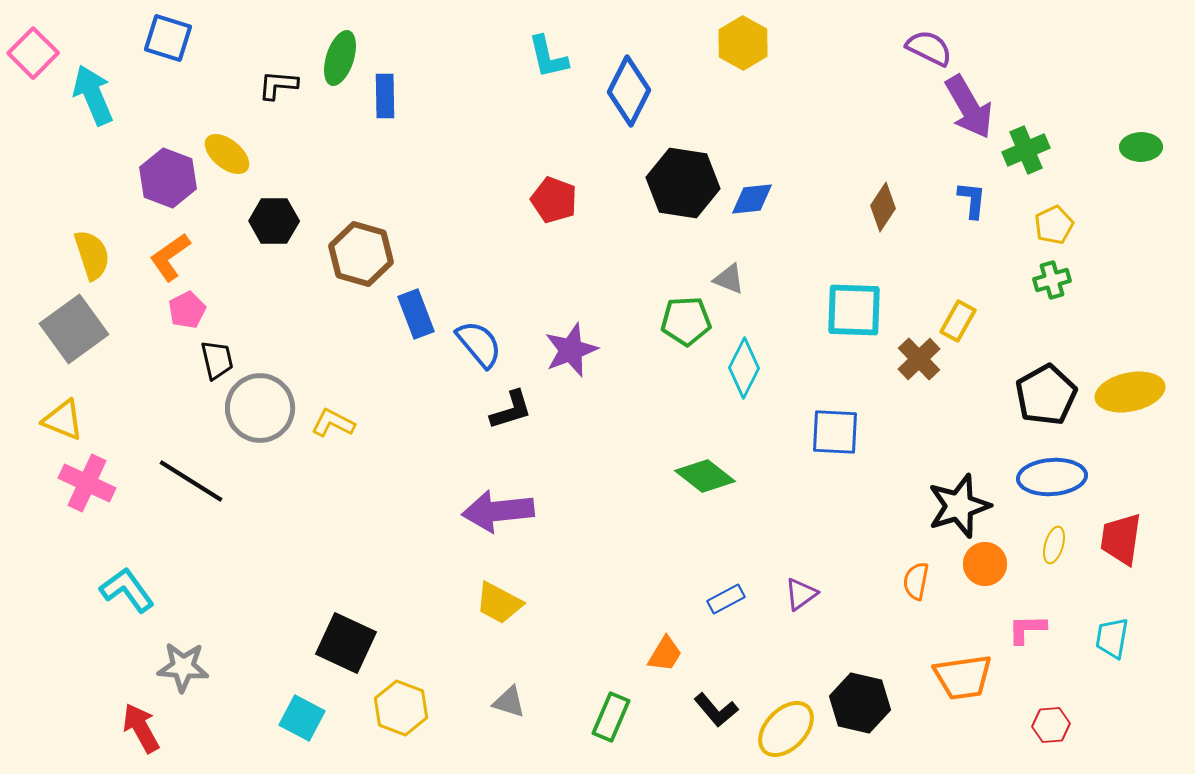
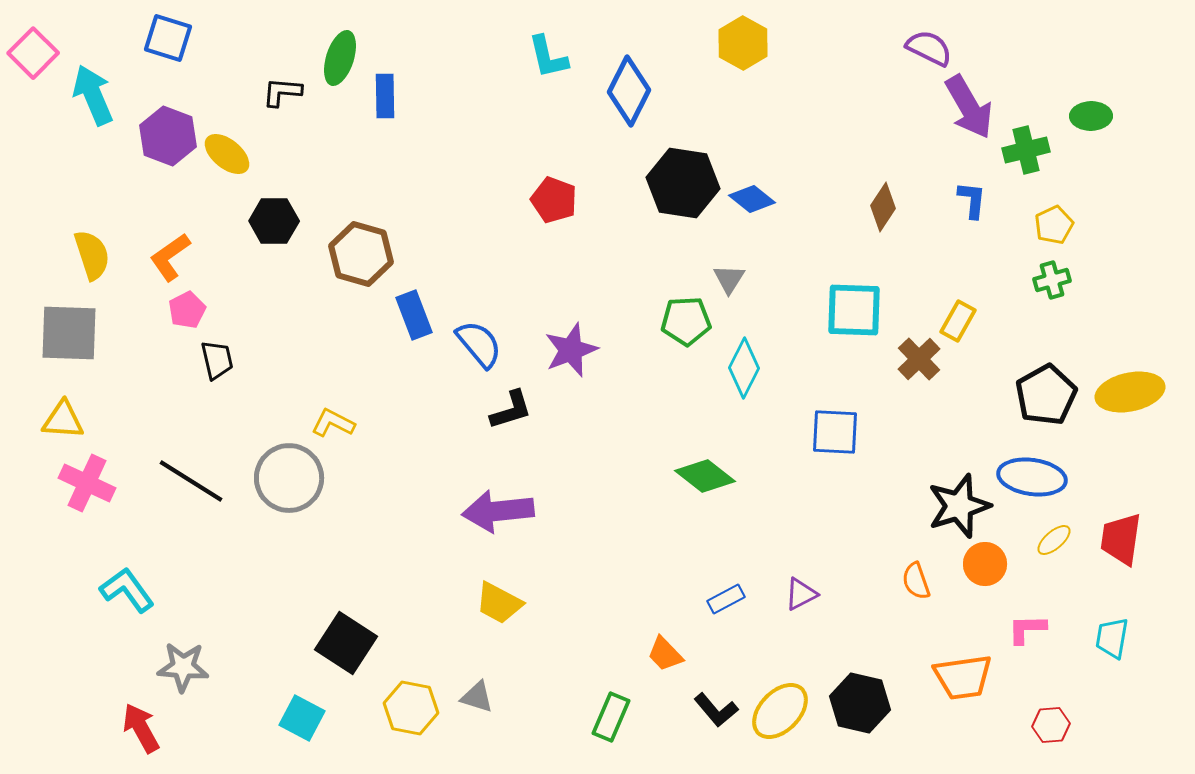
black L-shape at (278, 85): moved 4 px right, 7 px down
green ellipse at (1141, 147): moved 50 px left, 31 px up
green cross at (1026, 150): rotated 9 degrees clockwise
purple hexagon at (168, 178): moved 42 px up
blue diamond at (752, 199): rotated 45 degrees clockwise
gray triangle at (729, 279): rotated 40 degrees clockwise
blue rectangle at (416, 314): moved 2 px left, 1 px down
gray square at (74, 329): moved 5 px left, 4 px down; rotated 38 degrees clockwise
gray circle at (260, 408): moved 29 px right, 70 px down
yellow triangle at (63, 420): rotated 18 degrees counterclockwise
blue ellipse at (1052, 477): moved 20 px left; rotated 12 degrees clockwise
yellow ellipse at (1054, 545): moved 5 px up; rotated 33 degrees clockwise
orange semicircle at (916, 581): rotated 30 degrees counterclockwise
purple triangle at (801, 594): rotated 9 degrees clockwise
black square at (346, 643): rotated 8 degrees clockwise
orange trapezoid at (665, 654): rotated 105 degrees clockwise
gray triangle at (509, 702): moved 32 px left, 5 px up
yellow hexagon at (401, 708): moved 10 px right; rotated 10 degrees counterclockwise
yellow ellipse at (786, 729): moved 6 px left, 18 px up
